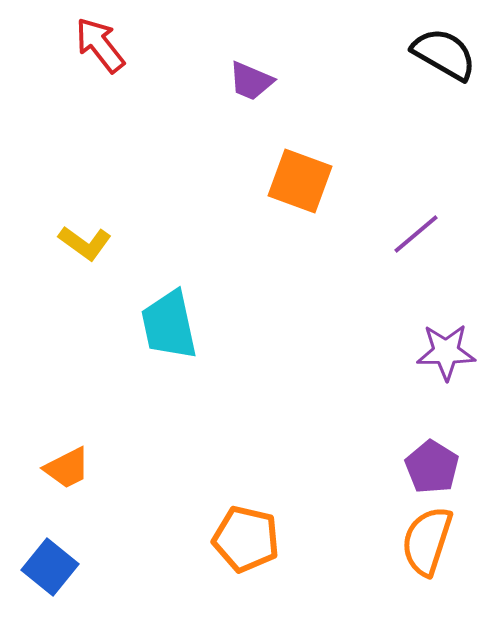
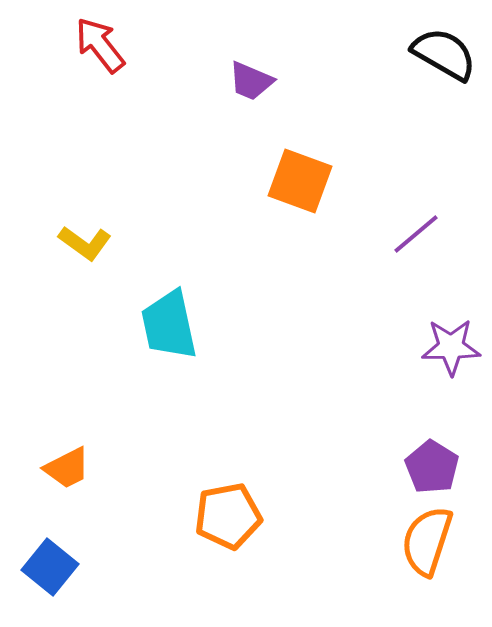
purple star: moved 5 px right, 5 px up
orange pentagon: moved 18 px left, 23 px up; rotated 24 degrees counterclockwise
